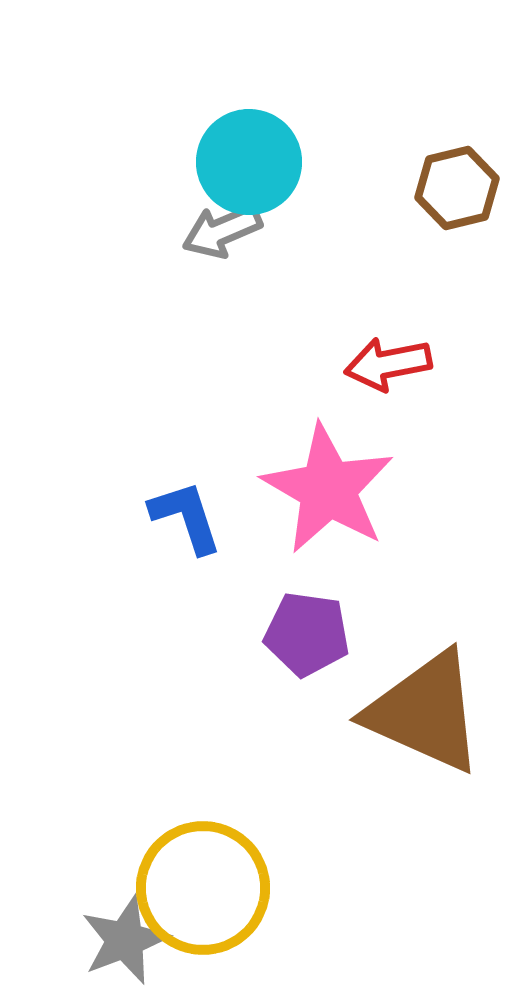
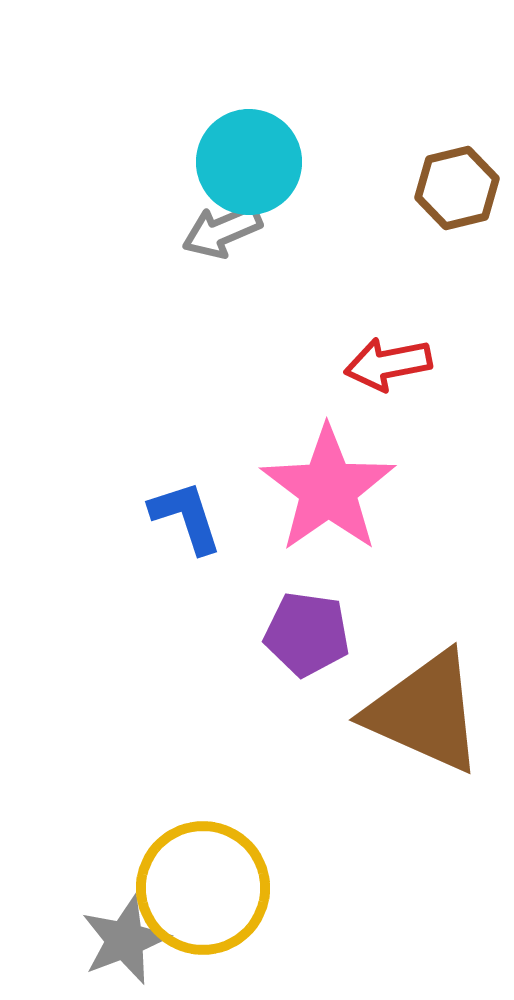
pink star: rotated 7 degrees clockwise
